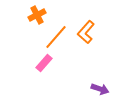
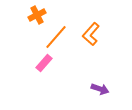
orange L-shape: moved 5 px right, 2 px down
